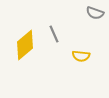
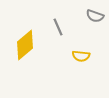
gray semicircle: moved 3 px down
gray line: moved 4 px right, 7 px up
